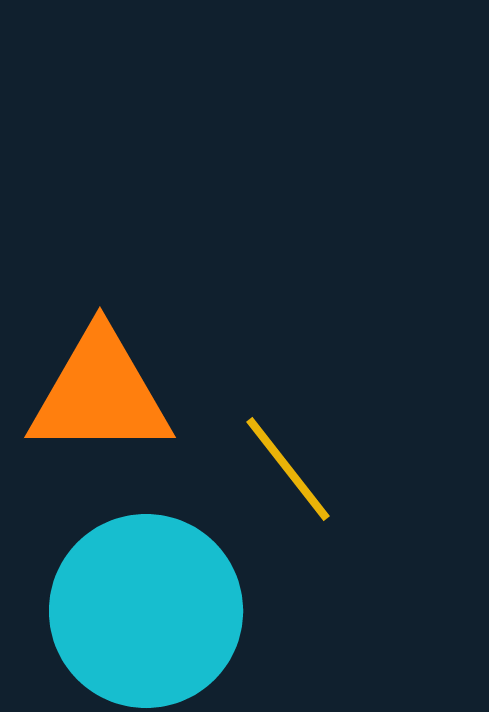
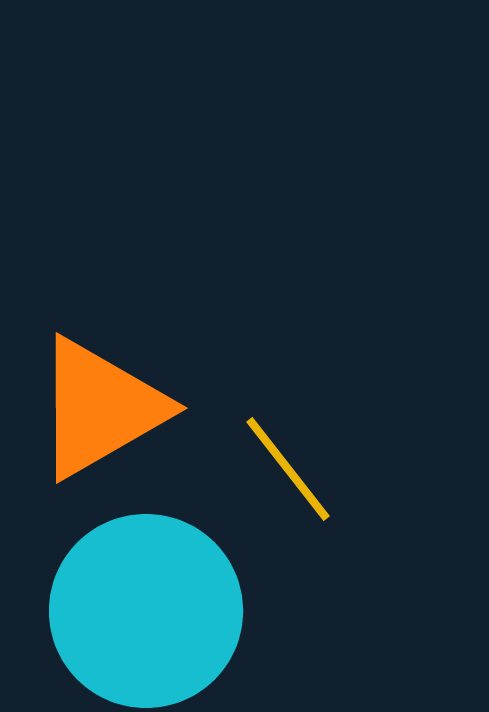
orange triangle: moved 14 px down; rotated 30 degrees counterclockwise
